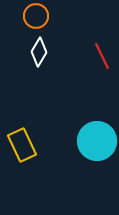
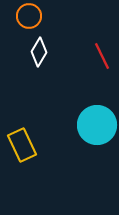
orange circle: moved 7 px left
cyan circle: moved 16 px up
